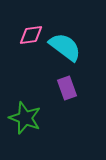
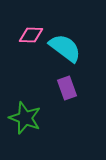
pink diamond: rotated 10 degrees clockwise
cyan semicircle: moved 1 px down
